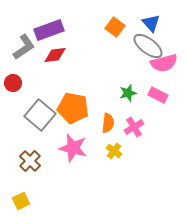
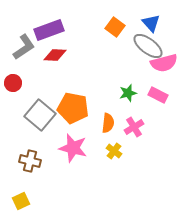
red diamond: rotated 10 degrees clockwise
brown cross: rotated 30 degrees counterclockwise
